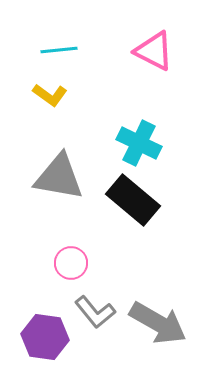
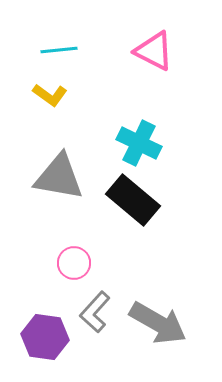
pink circle: moved 3 px right
gray L-shape: rotated 81 degrees clockwise
